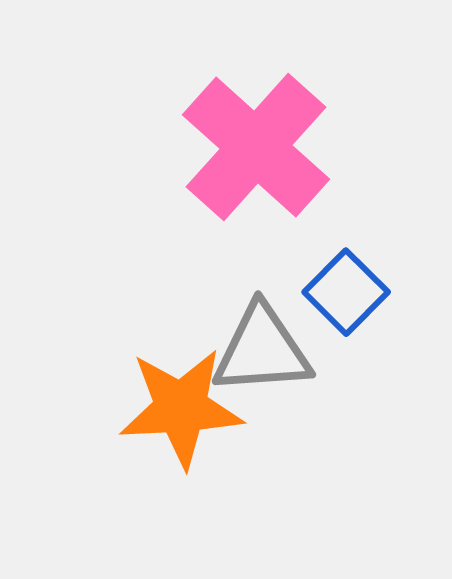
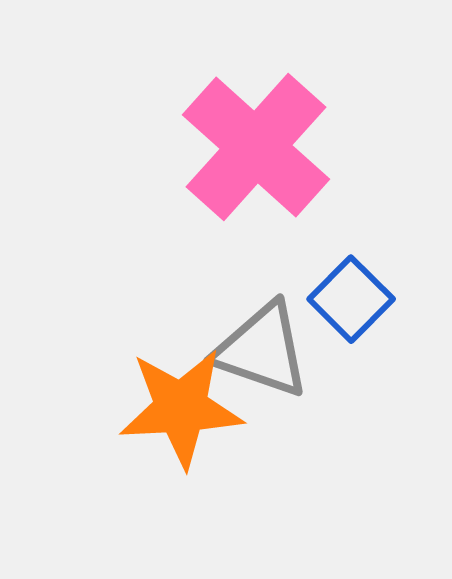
blue square: moved 5 px right, 7 px down
gray triangle: rotated 23 degrees clockwise
